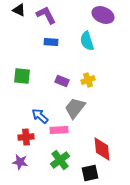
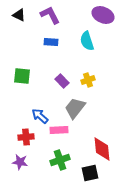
black triangle: moved 5 px down
purple L-shape: moved 4 px right
purple rectangle: rotated 24 degrees clockwise
green cross: rotated 18 degrees clockwise
